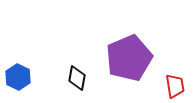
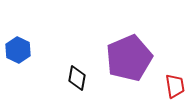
blue hexagon: moved 27 px up
